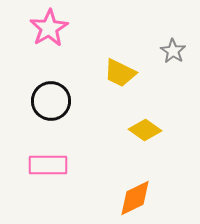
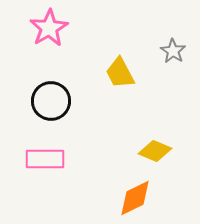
yellow trapezoid: rotated 36 degrees clockwise
yellow diamond: moved 10 px right, 21 px down; rotated 12 degrees counterclockwise
pink rectangle: moved 3 px left, 6 px up
